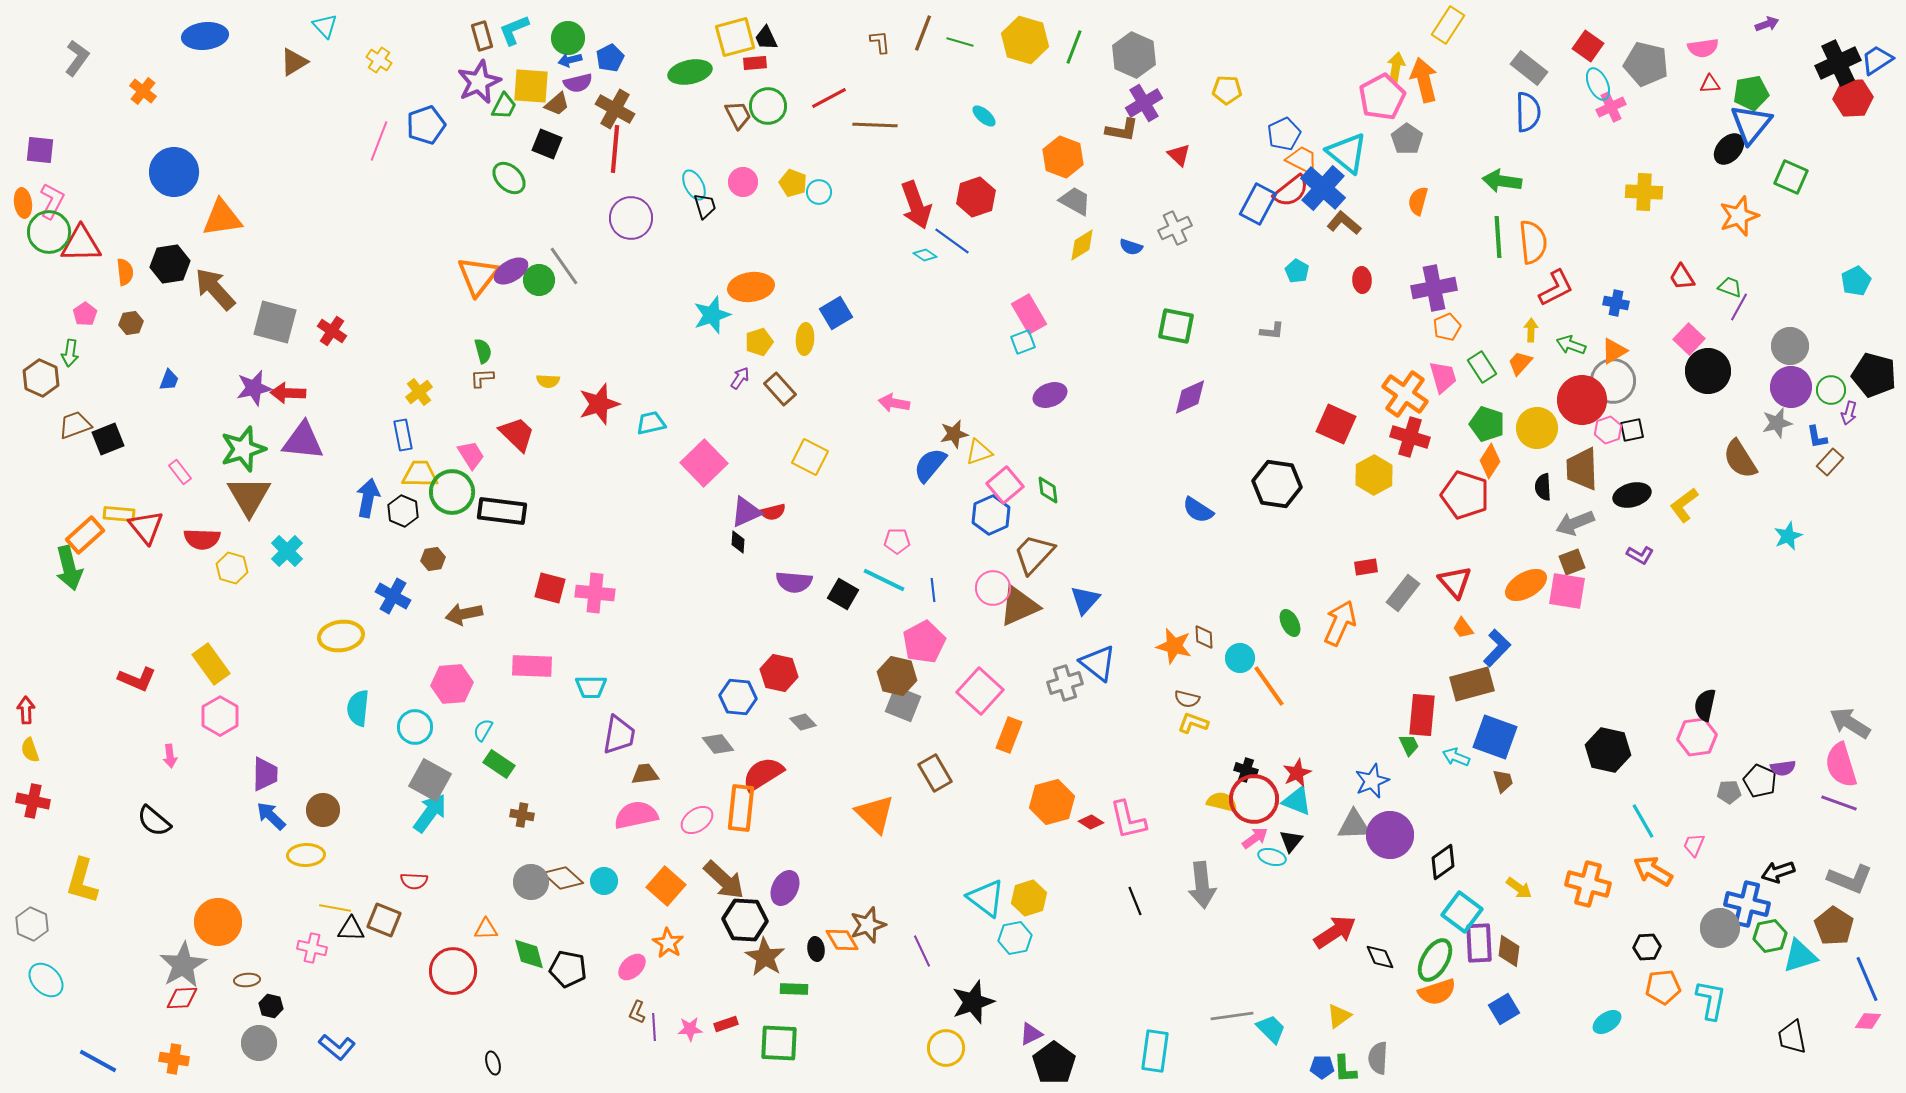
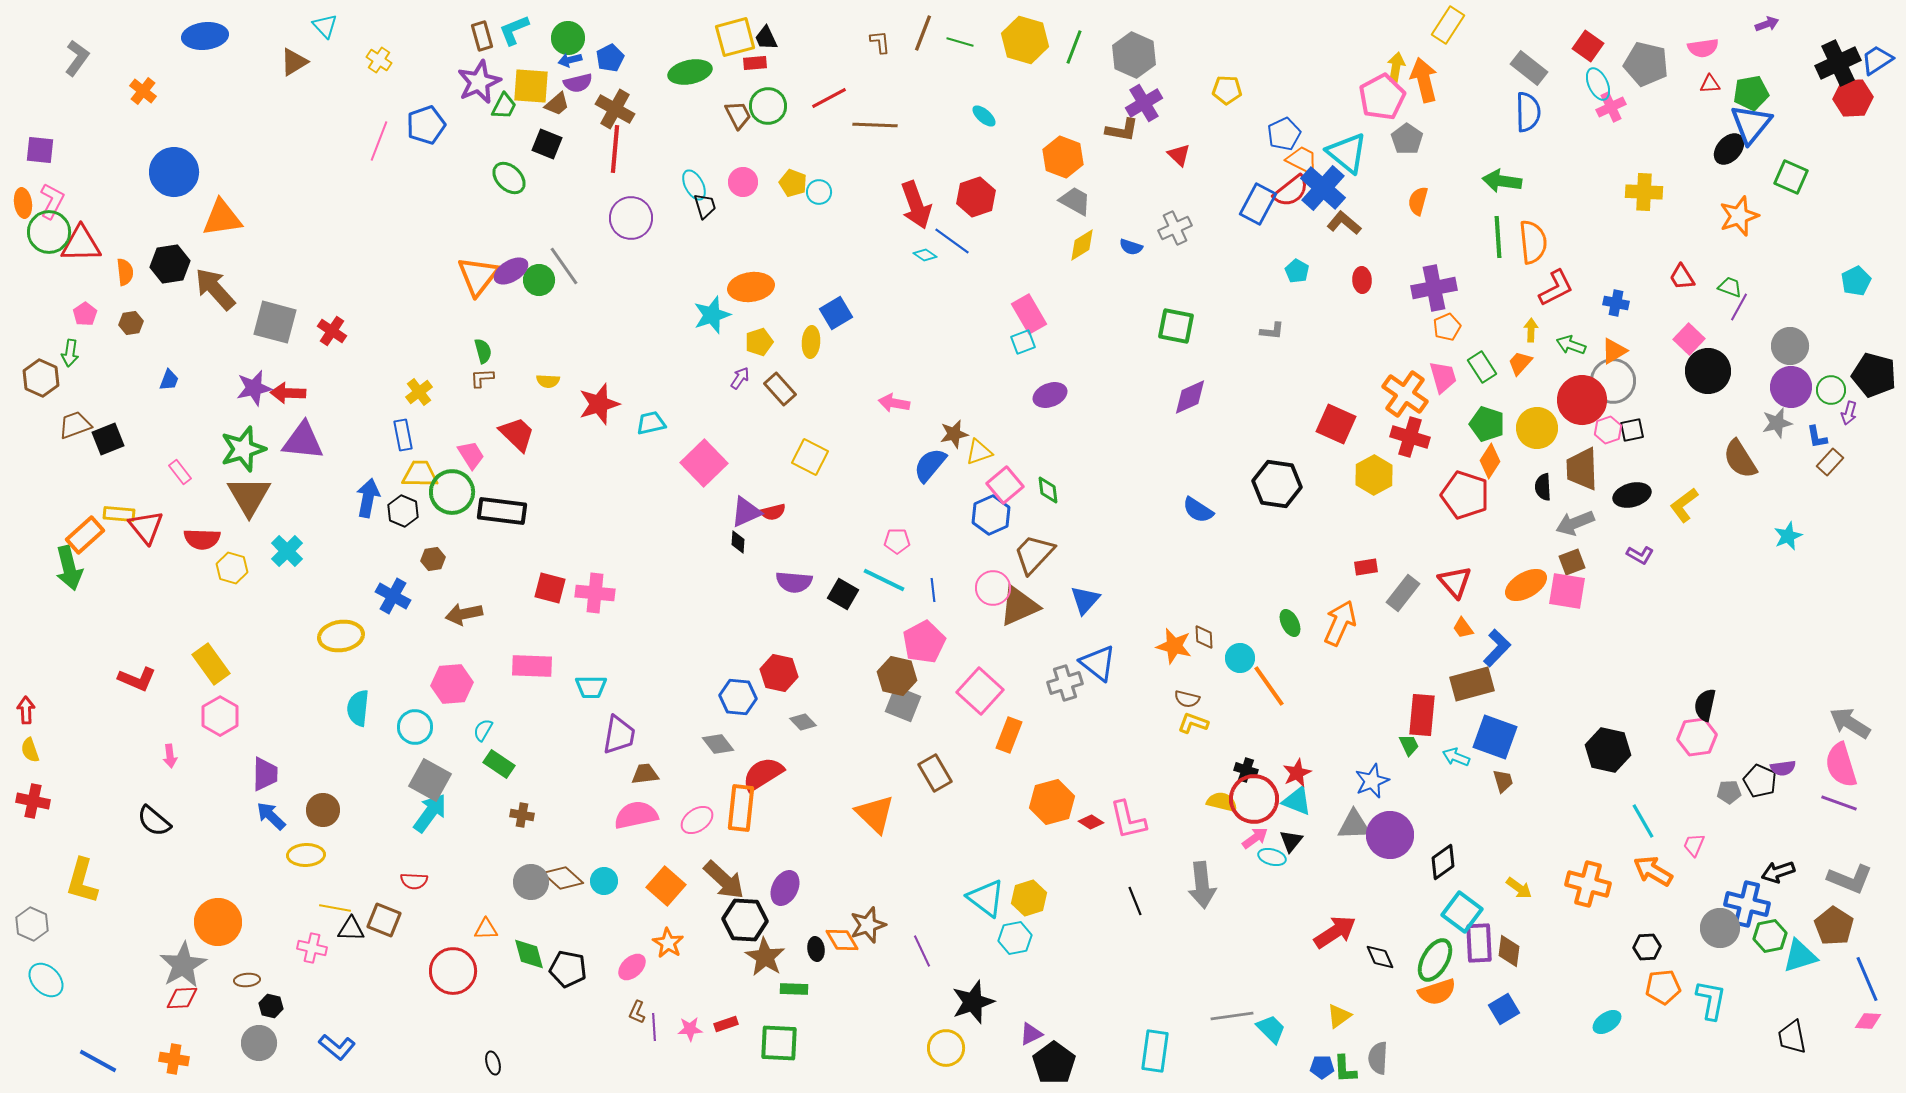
yellow ellipse at (805, 339): moved 6 px right, 3 px down
